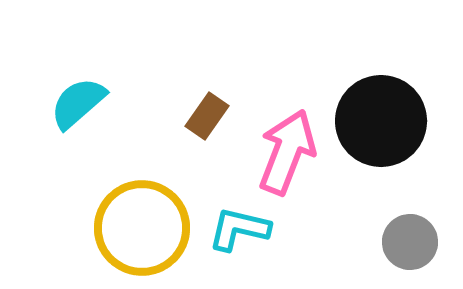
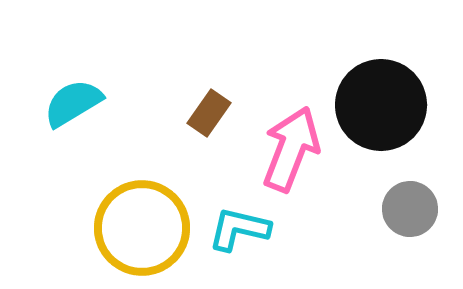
cyan semicircle: moved 5 px left; rotated 10 degrees clockwise
brown rectangle: moved 2 px right, 3 px up
black circle: moved 16 px up
pink arrow: moved 4 px right, 3 px up
gray circle: moved 33 px up
